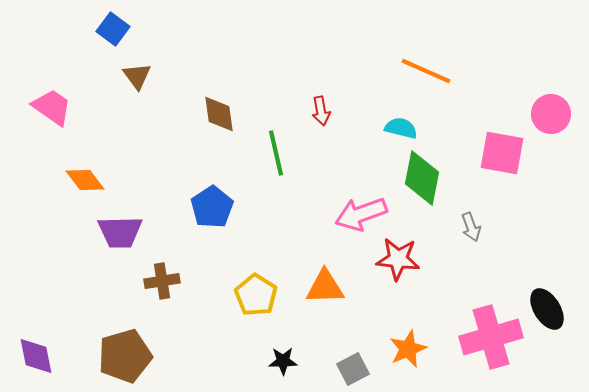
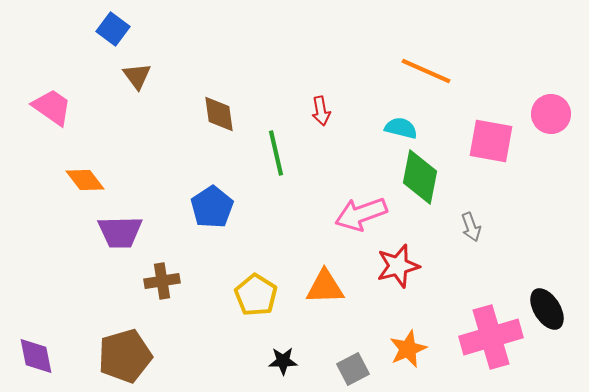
pink square: moved 11 px left, 12 px up
green diamond: moved 2 px left, 1 px up
red star: moved 7 px down; rotated 21 degrees counterclockwise
